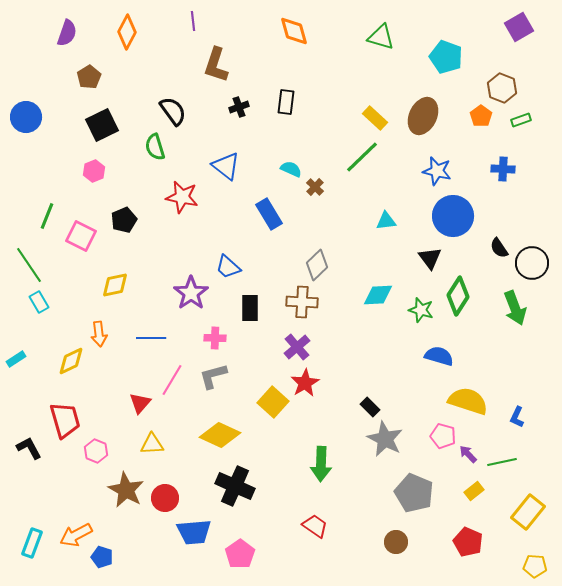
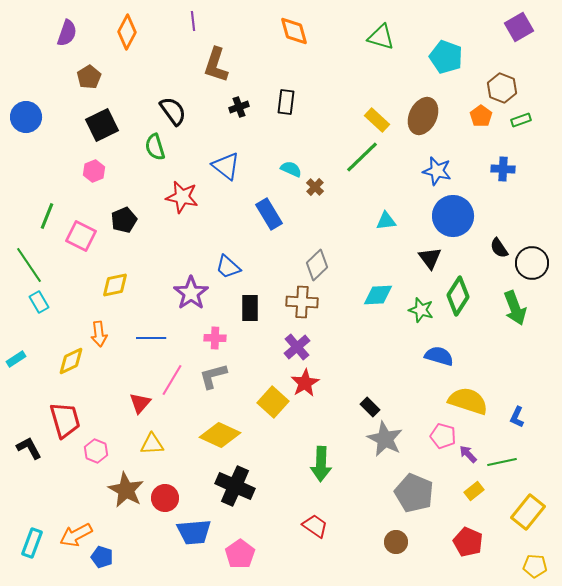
yellow rectangle at (375, 118): moved 2 px right, 2 px down
